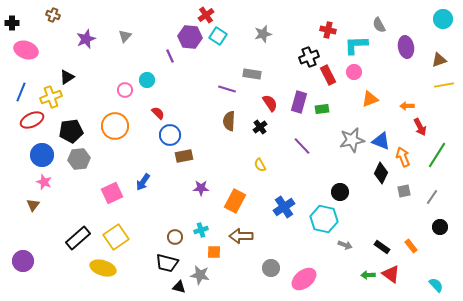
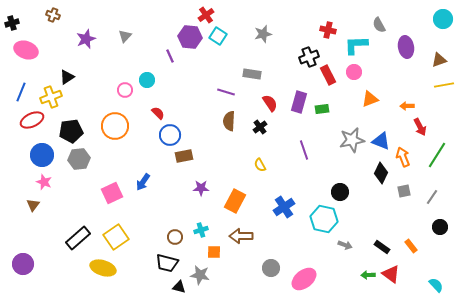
black cross at (12, 23): rotated 16 degrees counterclockwise
purple line at (227, 89): moved 1 px left, 3 px down
purple line at (302, 146): moved 2 px right, 4 px down; rotated 24 degrees clockwise
purple circle at (23, 261): moved 3 px down
